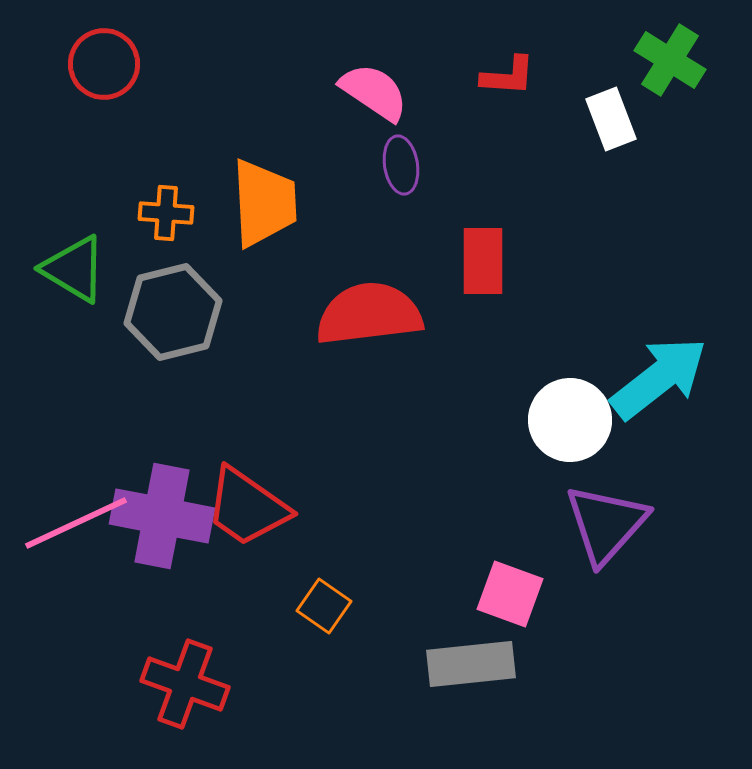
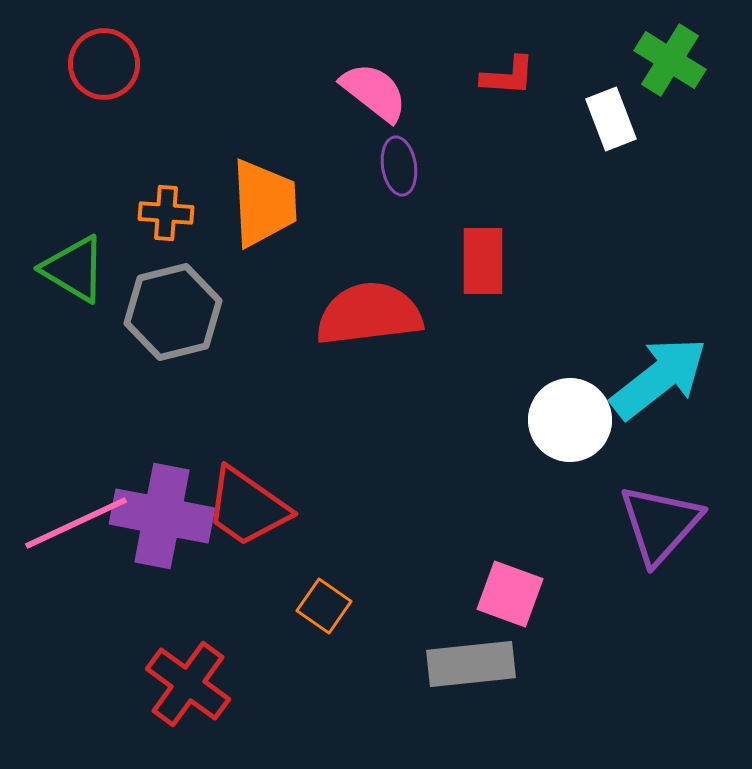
pink semicircle: rotated 4 degrees clockwise
purple ellipse: moved 2 px left, 1 px down
purple triangle: moved 54 px right
red cross: moved 3 px right; rotated 16 degrees clockwise
